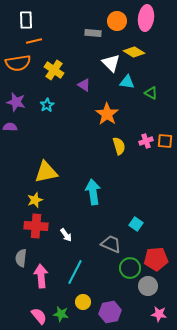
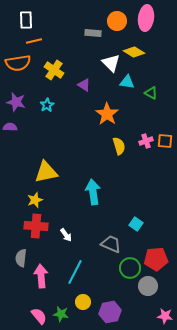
pink star: moved 6 px right, 2 px down
